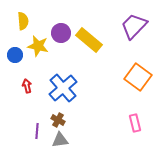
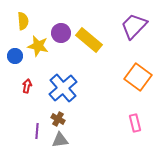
blue circle: moved 1 px down
red arrow: rotated 24 degrees clockwise
brown cross: moved 1 px up
